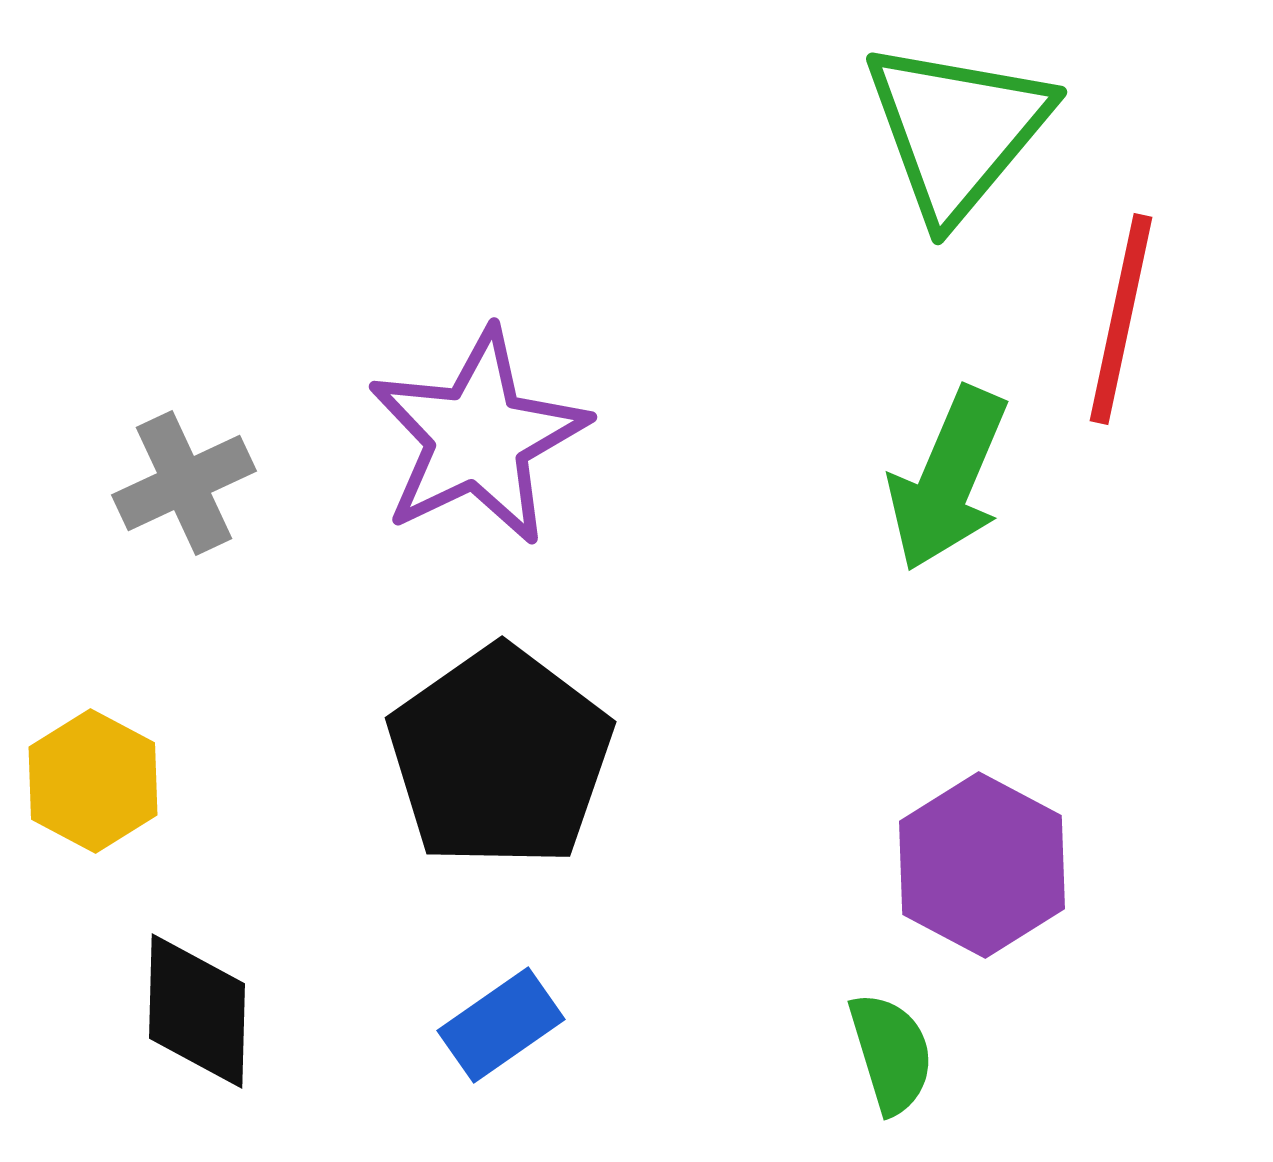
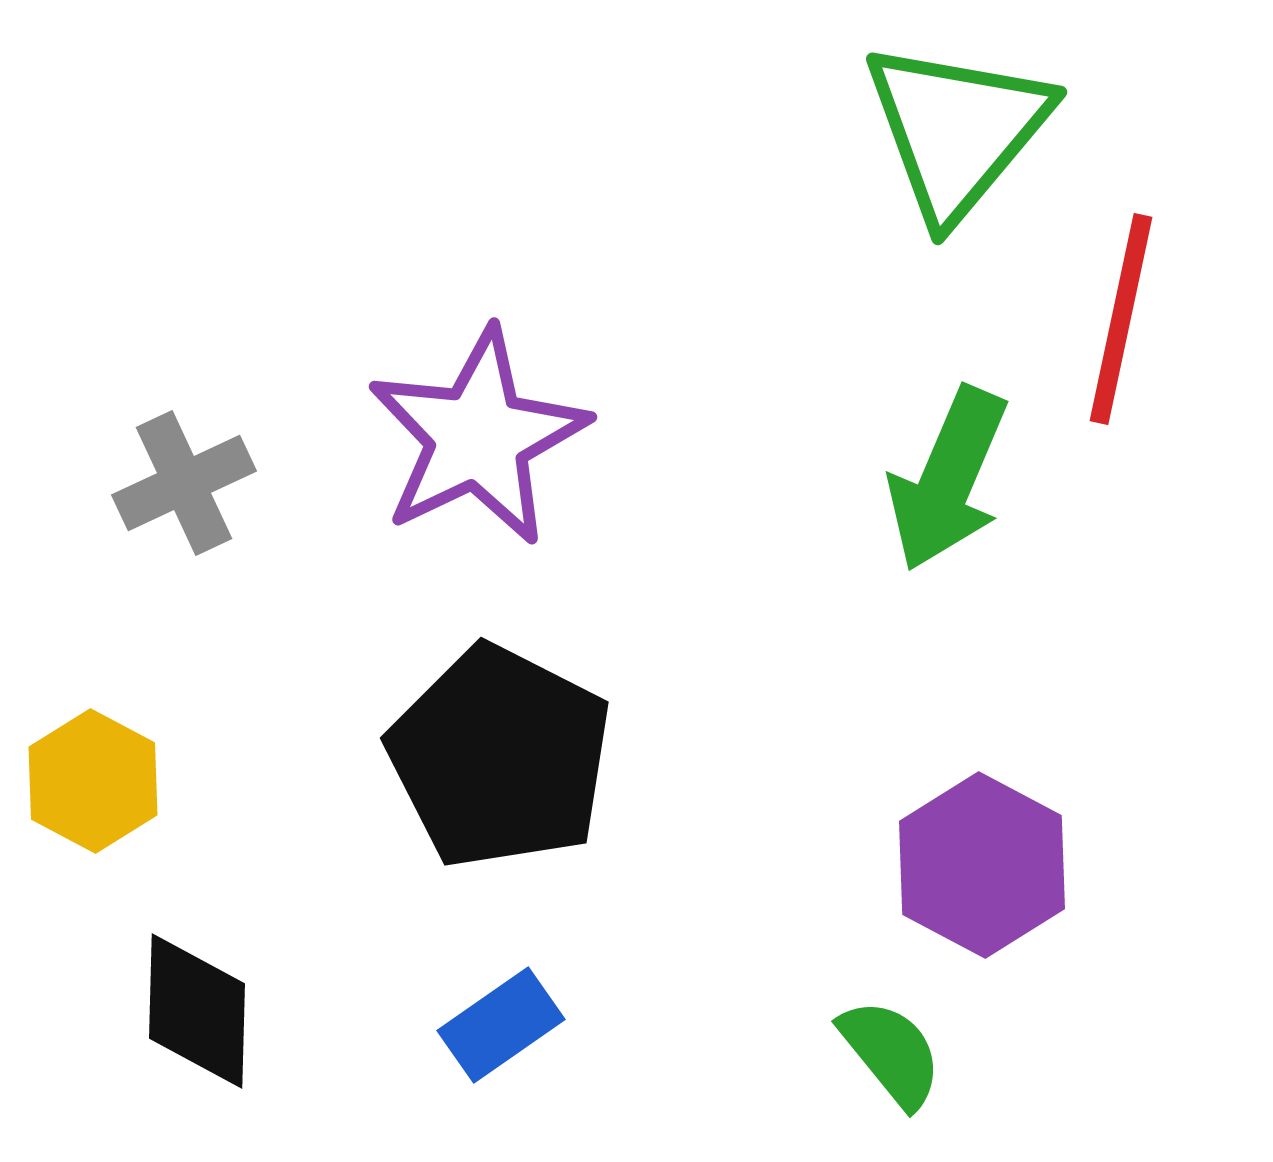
black pentagon: rotated 10 degrees counterclockwise
green semicircle: rotated 22 degrees counterclockwise
